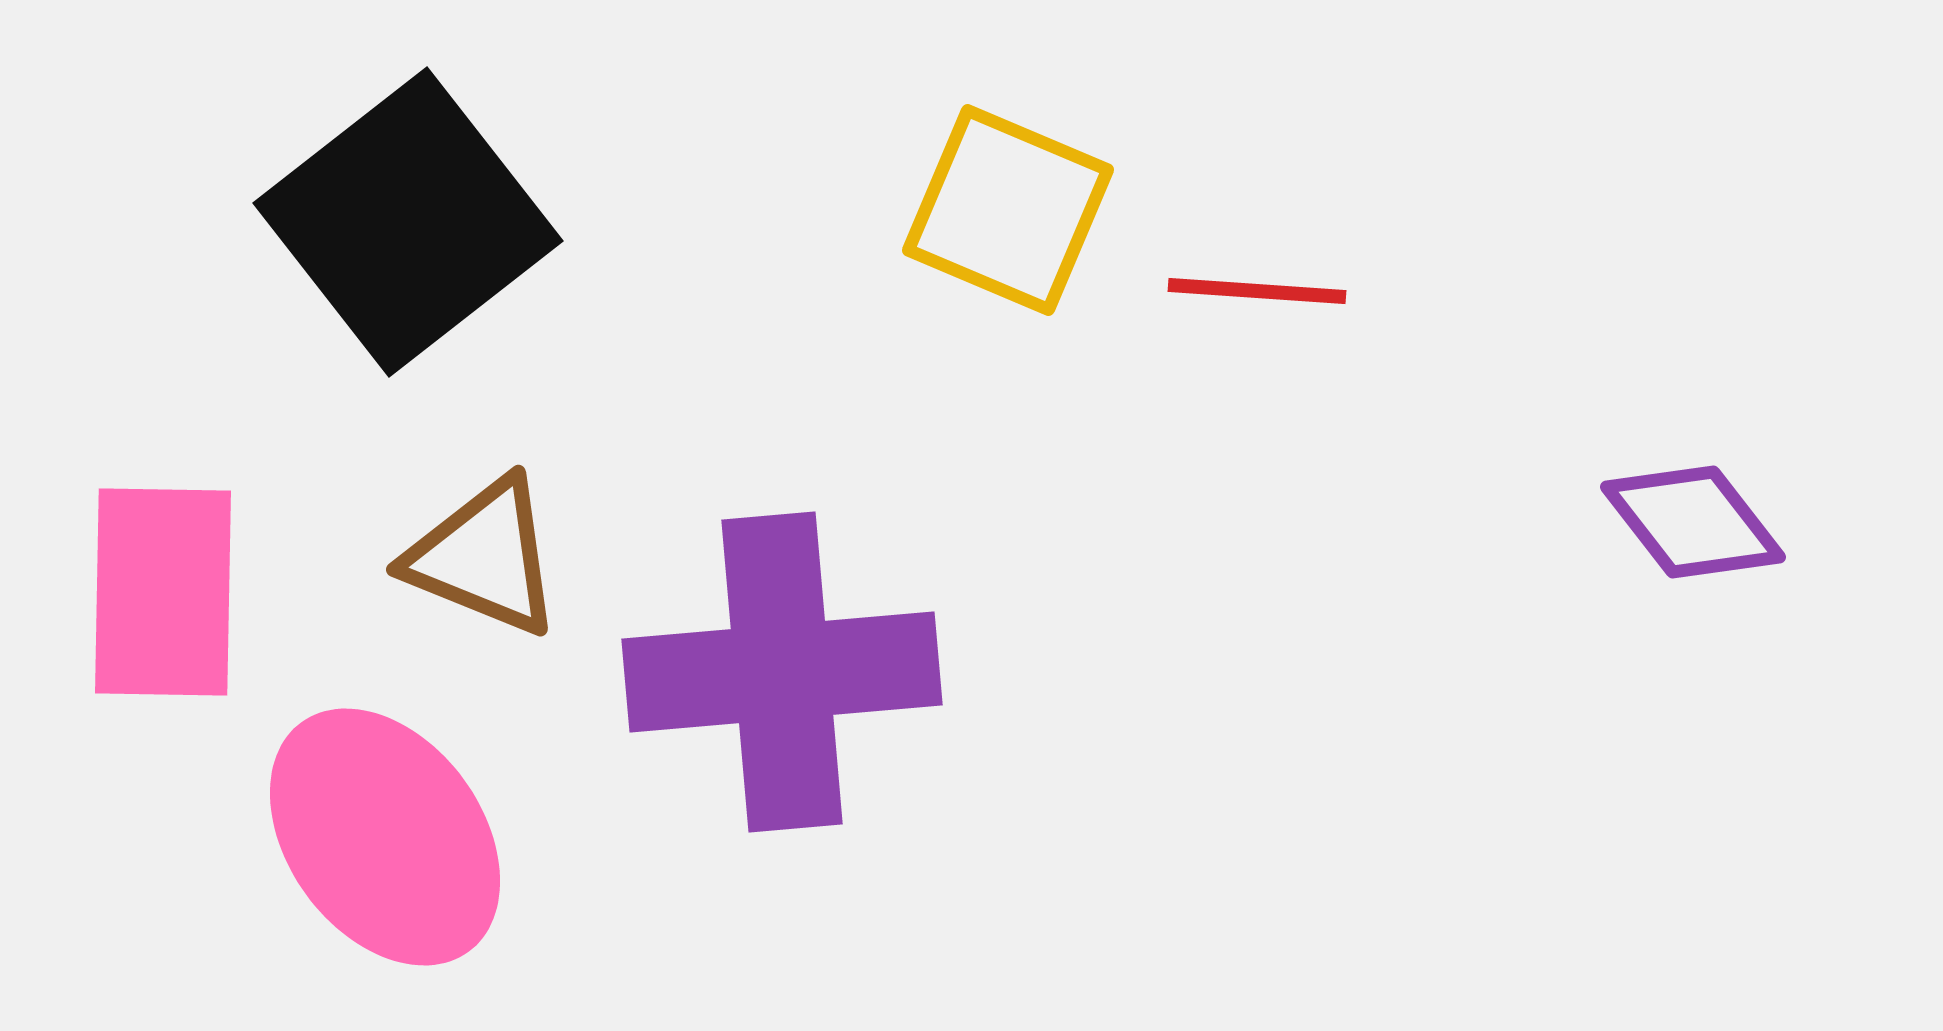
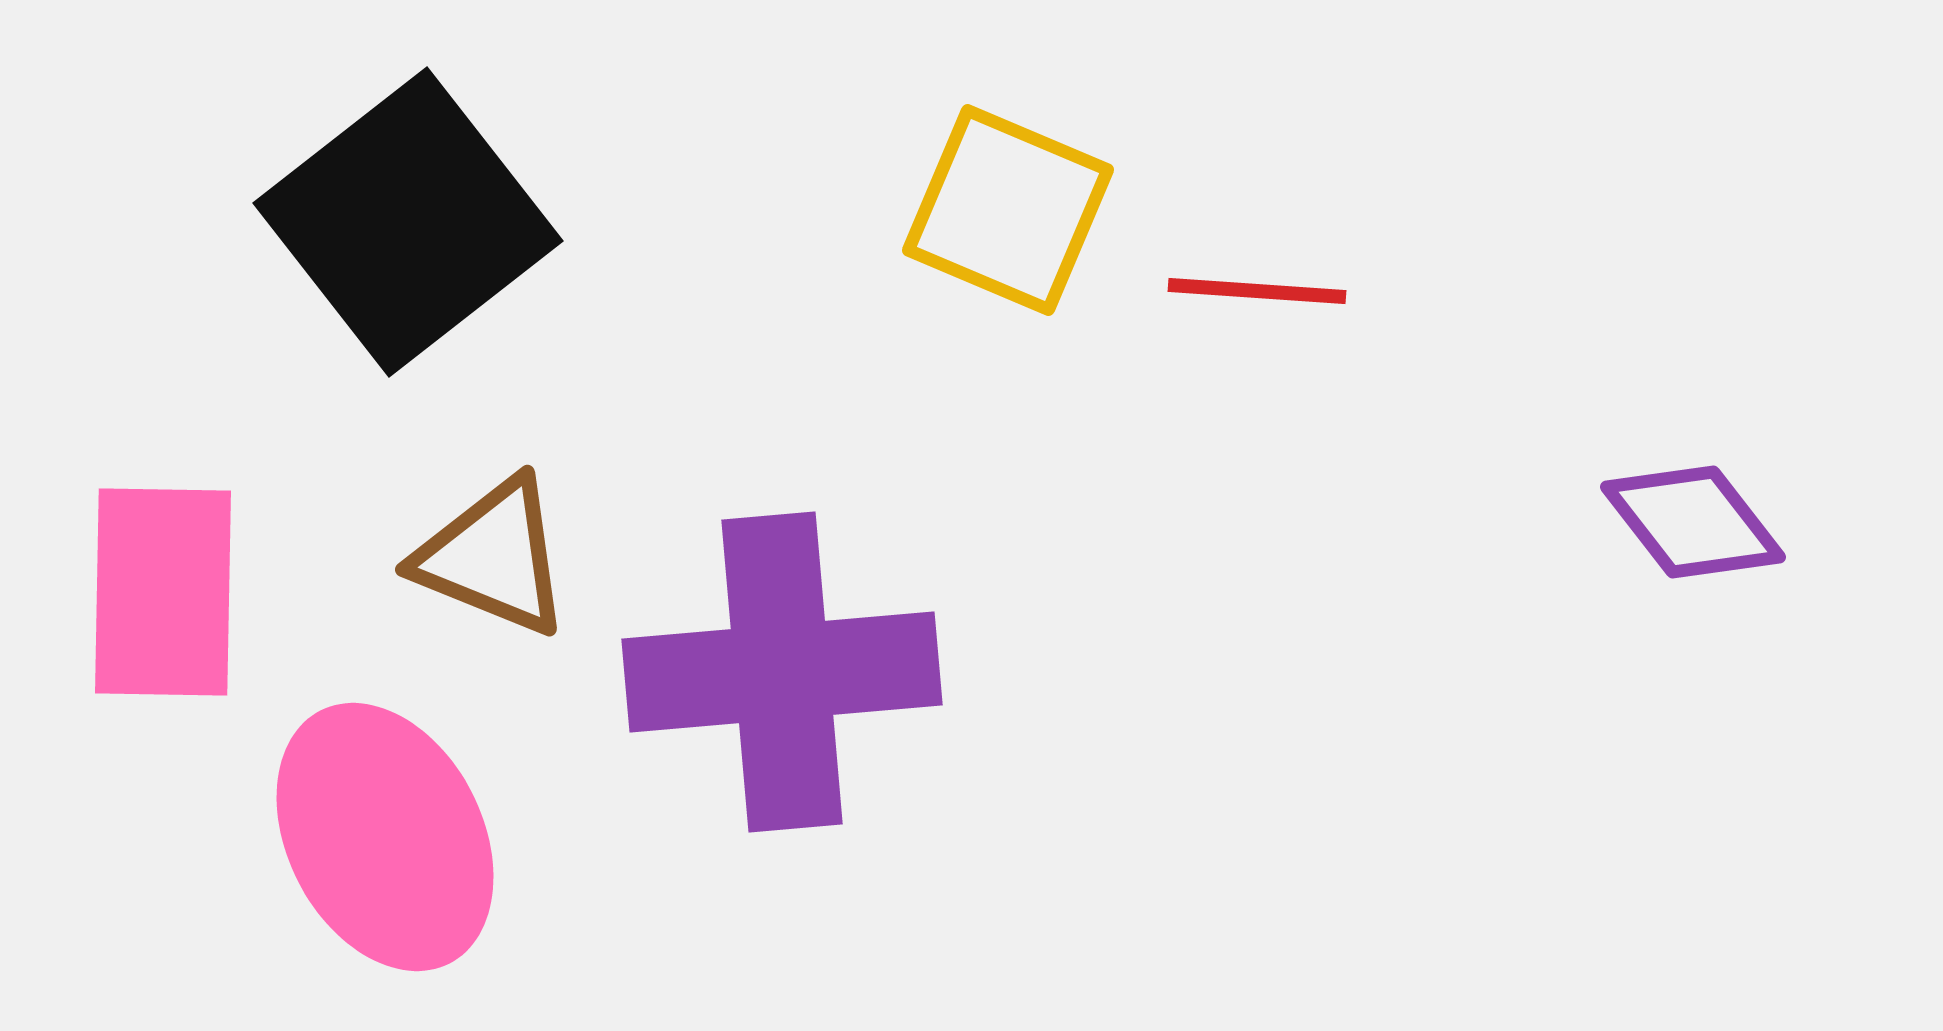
brown triangle: moved 9 px right
pink ellipse: rotated 9 degrees clockwise
